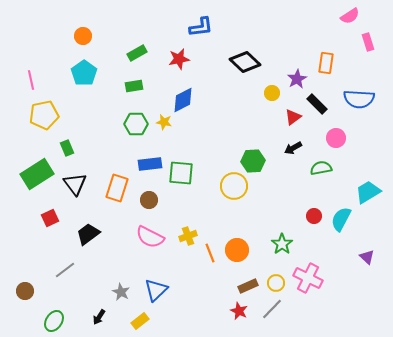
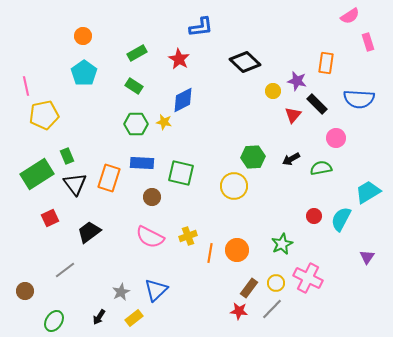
red star at (179, 59): rotated 30 degrees counterclockwise
purple star at (297, 79): moved 2 px down; rotated 30 degrees counterclockwise
pink line at (31, 80): moved 5 px left, 6 px down
green rectangle at (134, 86): rotated 42 degrees clockwise
yellow circle at (272, 93): moved 1 px right, 2 px up
red triangle at (293, 117): moved 2 px up; rotated 12 degrees counterclockwise
green rectangle at (67, 148): moved 8 px down
black arrow at (293, 148): moved 2 px left, 11 px down
green hexagon at (253, 161): moved 4 px up
blue rectangle at (150, 164): moved 8 px left, 1 px up; rotated 10 degrees clockwise
green square at (181, 173): rotated 8 degrees clockwise
orange rectangle at (117, 188): moved 8 px left, 10 px up
brown circle at (149, 200): moved 3 px right, 3 px up
black trapezoid at (88, 234): moved 1 px right, 2 px up
green star at (282, 244): rotated 10 degrees clockwise
orange line at (210, 253): rotated 30 degrees clockwise
purple triangle at (367, 257): rotated 21 degrees clockwise
brown rectangle at (248, 286): moved 1 px right, 2 px down; rotated 30 degrees counterclockwise
gray star at (121, 292): rotated 18 degrees clockwise
red star at (239, 311): rotated 18 degrees counterclockwise
yellow rectangle at (140, 321): moved 6 px left, 3 px up
